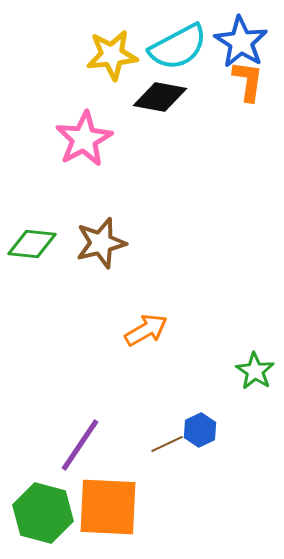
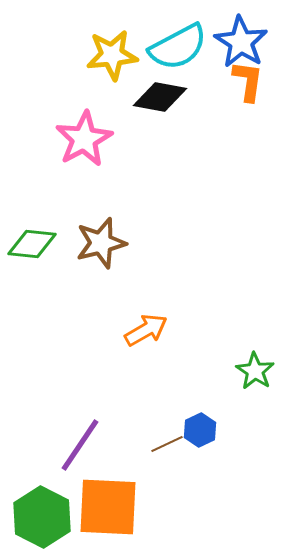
green hexagon: moved 1 px left, 4 px down; rotated 12 degrees clockwise
